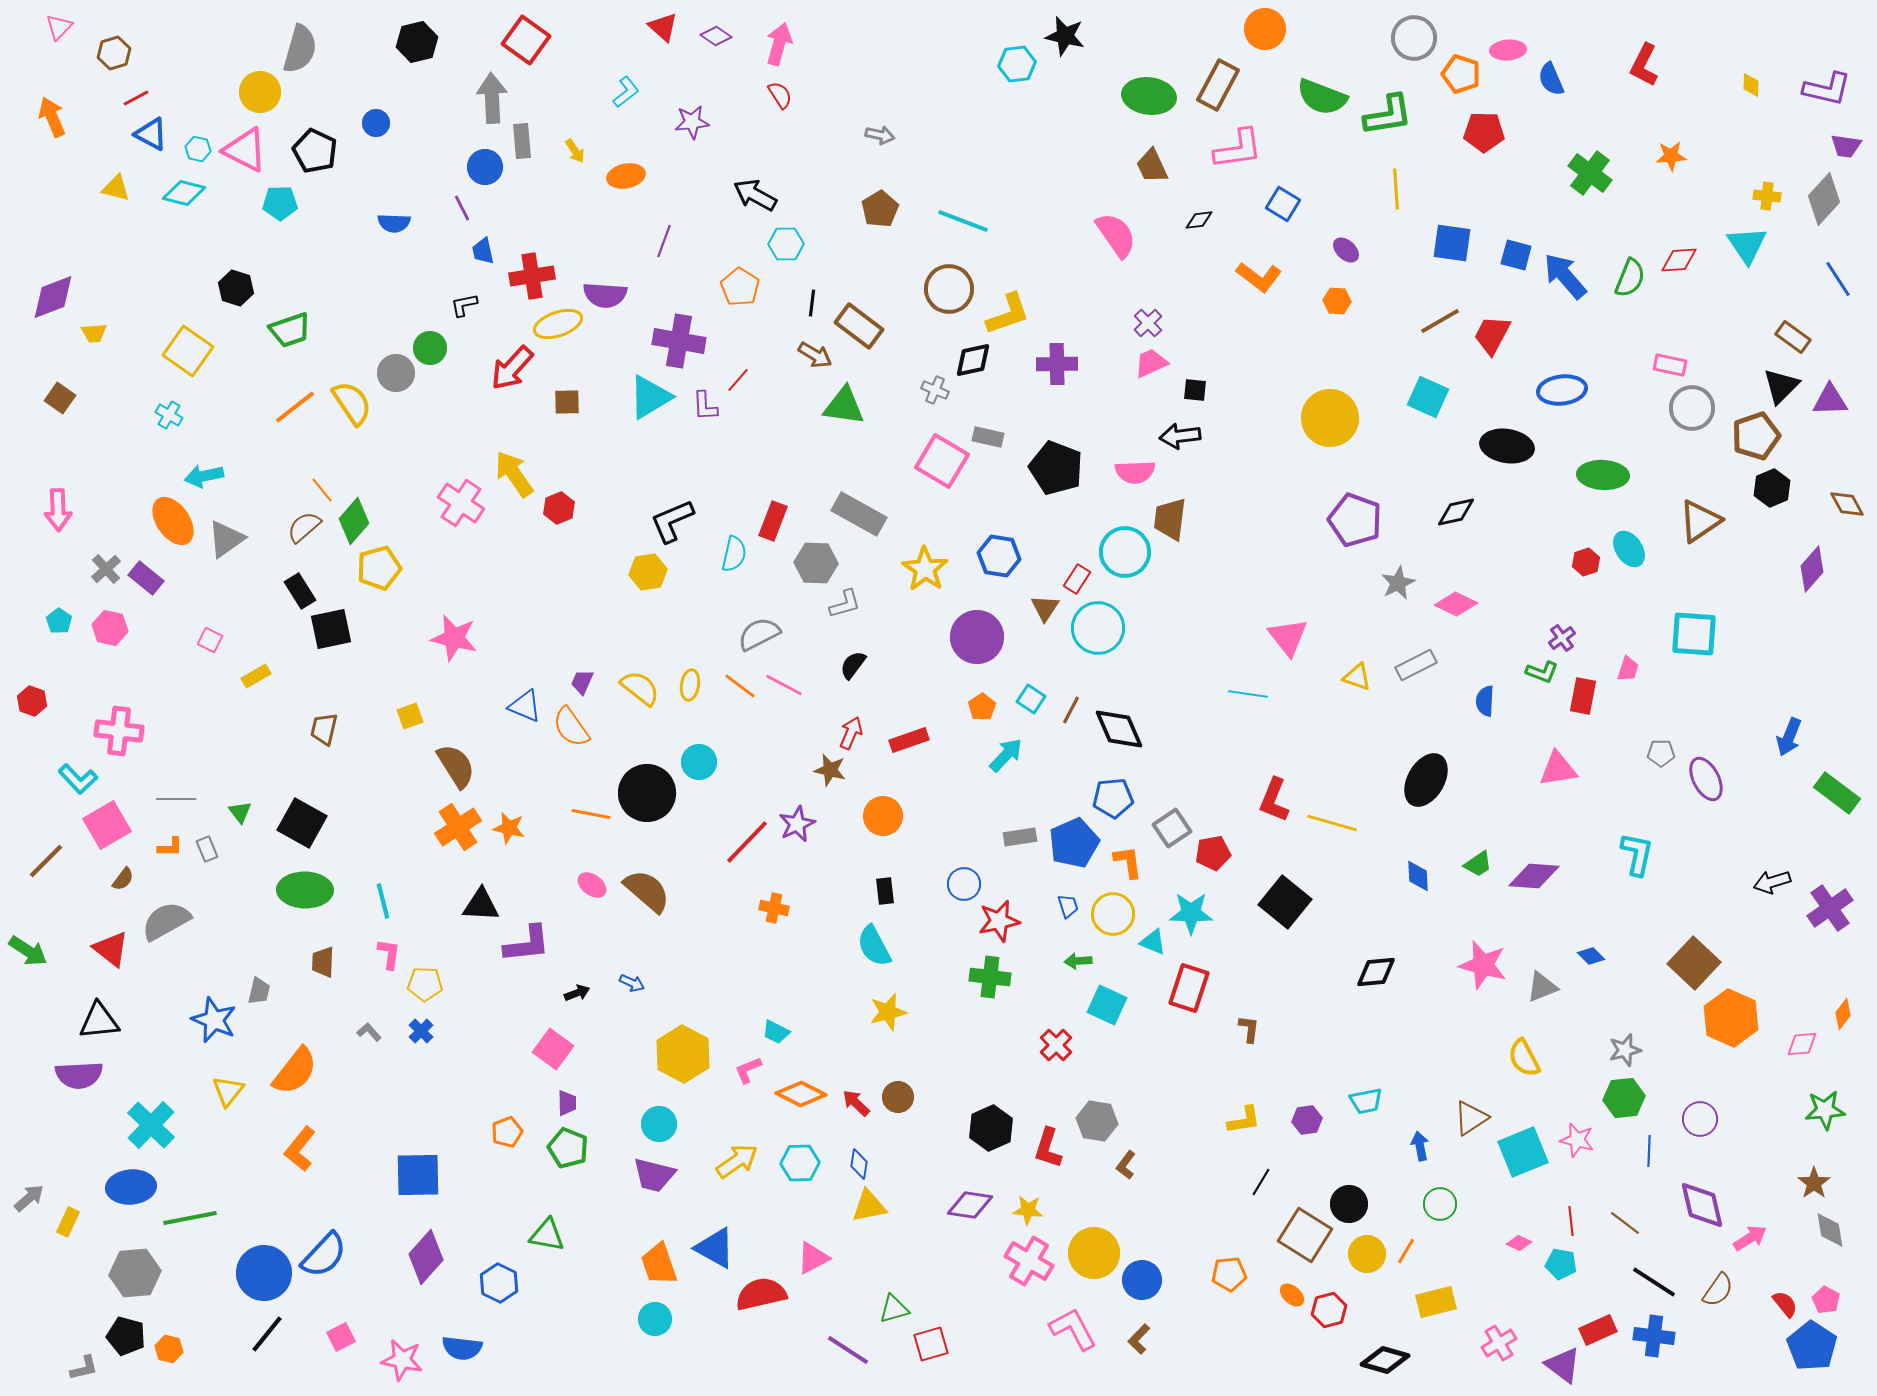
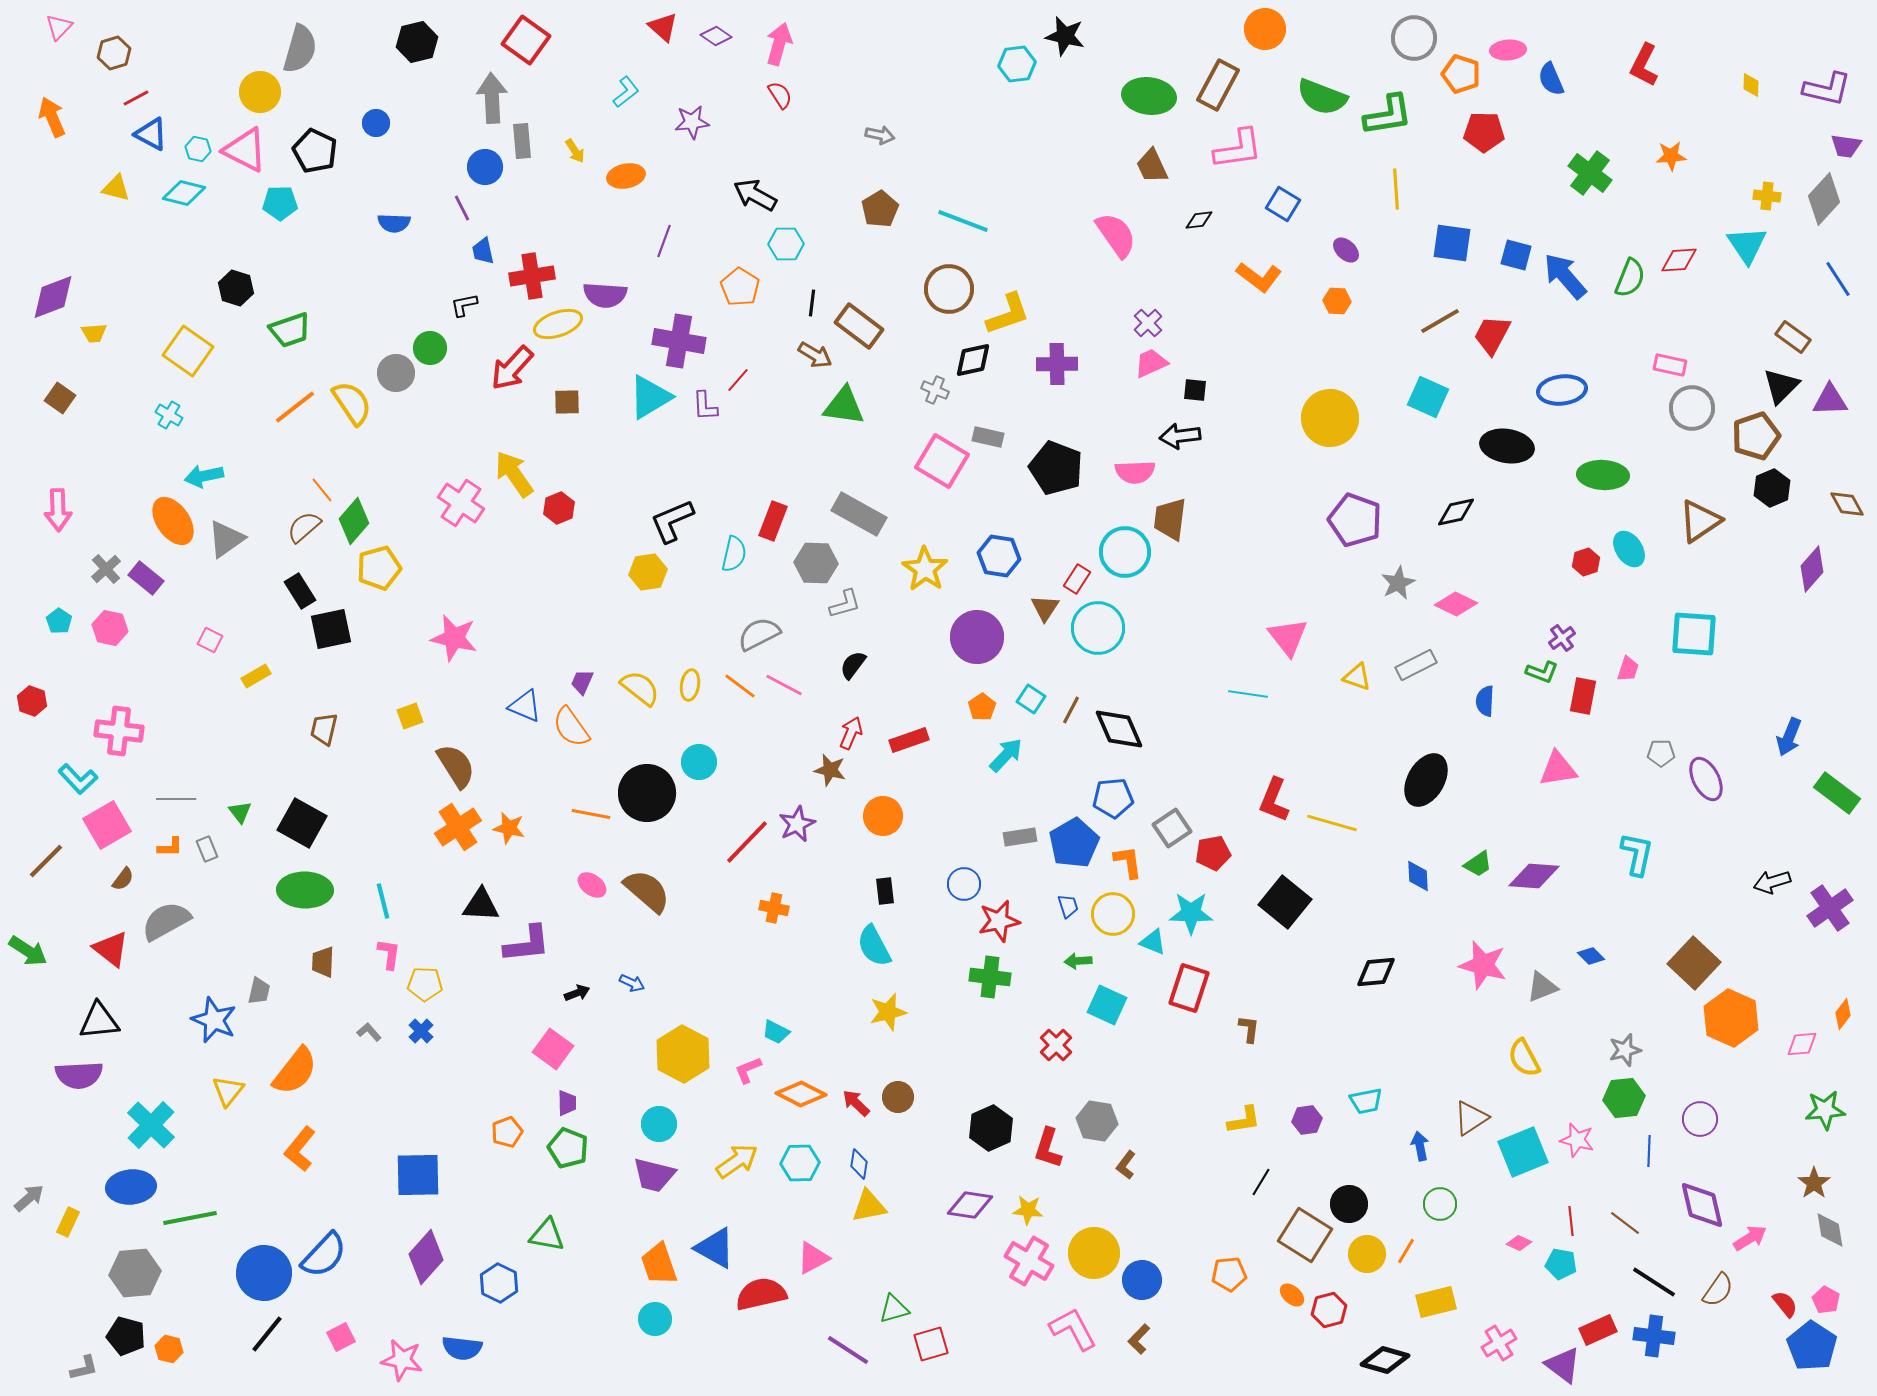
blue pentagon at (1074, 843): rotated 6 degrees counterclockwise
